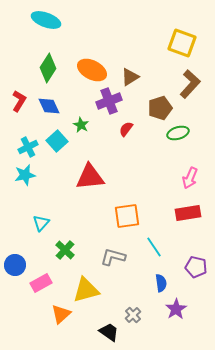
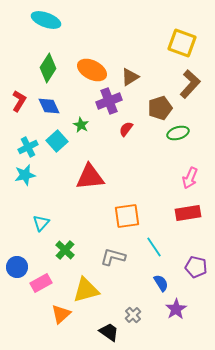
blue circle: moved 2 px right, 2 px down
blue semicircle: rotated 24 degrees counterclockwise
